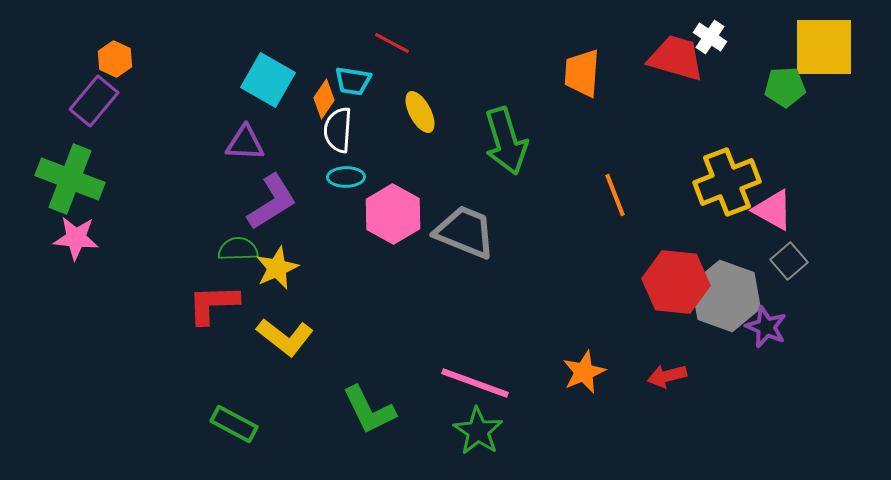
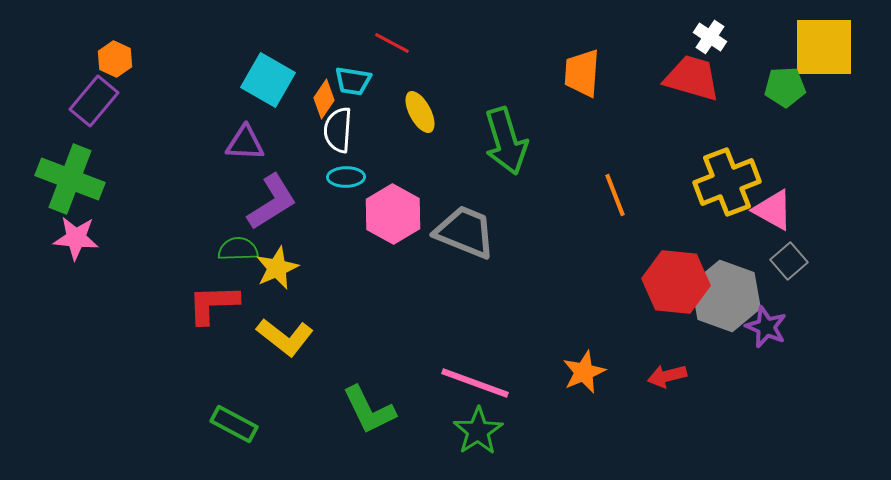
red trapezoid: moved 16 px right, 20 px down
green star: rotated 6 degrees clockwise
